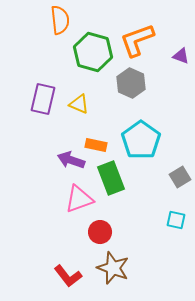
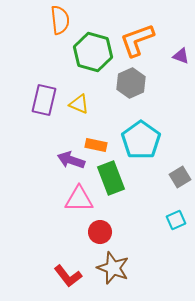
gray hexagon: rotated 12 degrees clockwise
purple rectangle: moved 1 px right, 1 px down
pink triangle: rotated 20 degrees clockwise
cyan square: rotated 36 degrees counterclockwise
